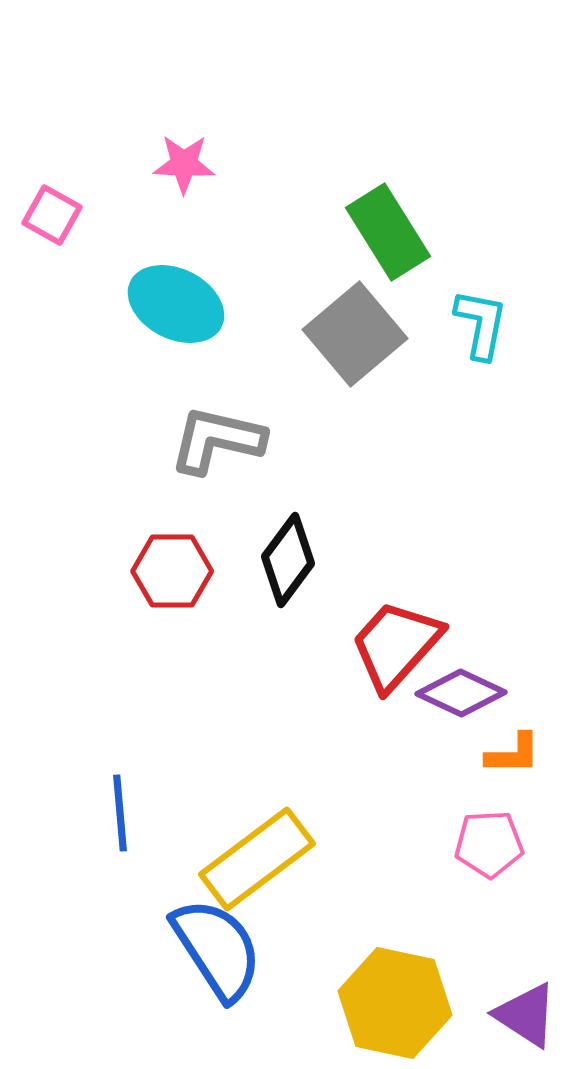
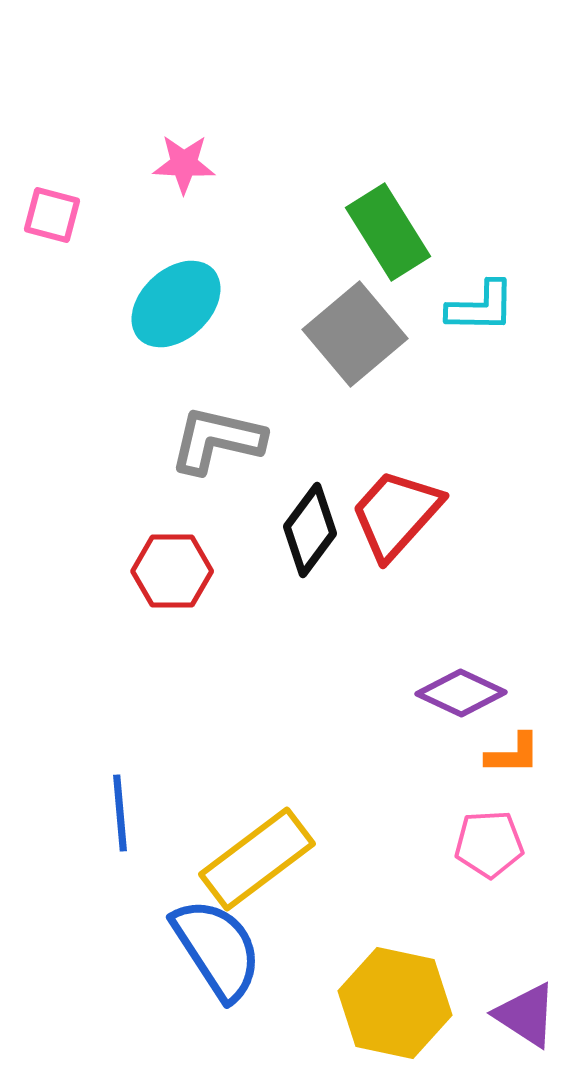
pink square: rotated 14 degrees counterclockwise
cyan ellipse: rotated 70 degrees counterclockwise
cyan L-shape: moved 17 px up; rotated 80 degrees clockwise
black diamond: moved 22 px right, 30 px up
red trapezoid: moved 131 px up
